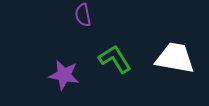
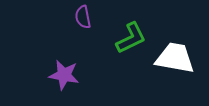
purple semicircle: moved 2 px down
green L-shape: moved 16 px right, 21 px up; rotated 96 degrees clockwise
